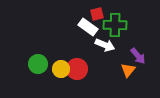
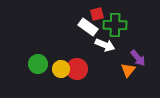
purple arrow: moved 2 px down
